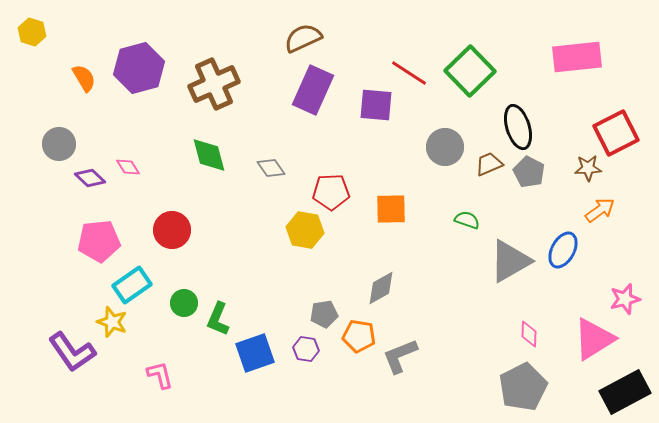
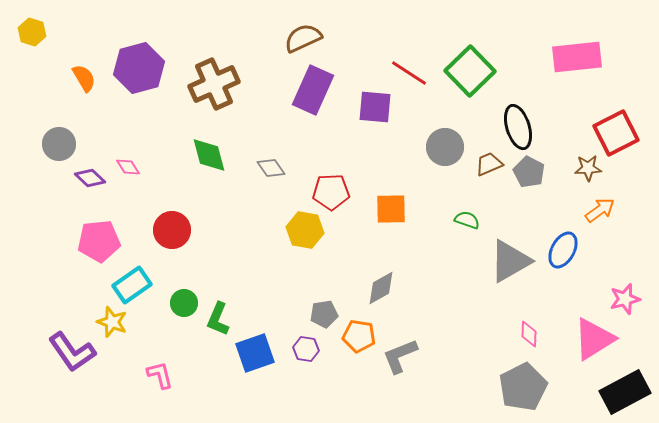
purple square at (376, 105): moved 1 px left, 2 px down
